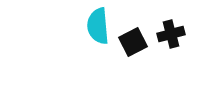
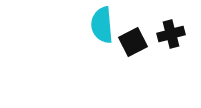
cyan semicircle: moved 4 px right, 1 px up
